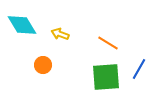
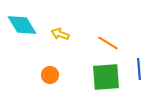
orange circle: moved 7 px right, 10 px down
blue line: rotated 35 degrees counterclockwise
